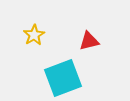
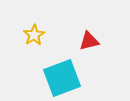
cyan square: moved 1 px left
